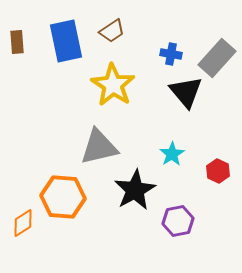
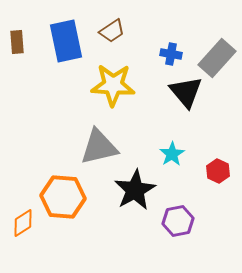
yellow star: rotated 30 degrees counterclockwise
